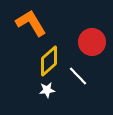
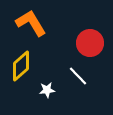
red circle: moved 2 px left, 1 px down
yellow diamond: moved 28 px left, 5 px down
